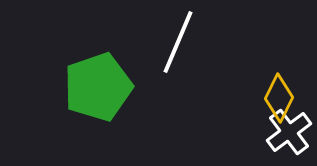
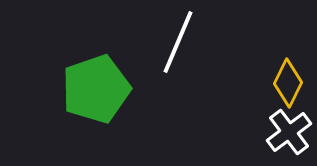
green pentagon: moved 2 px left, 2 px down
yellow diamond: moved 9 px right, 15 px up
